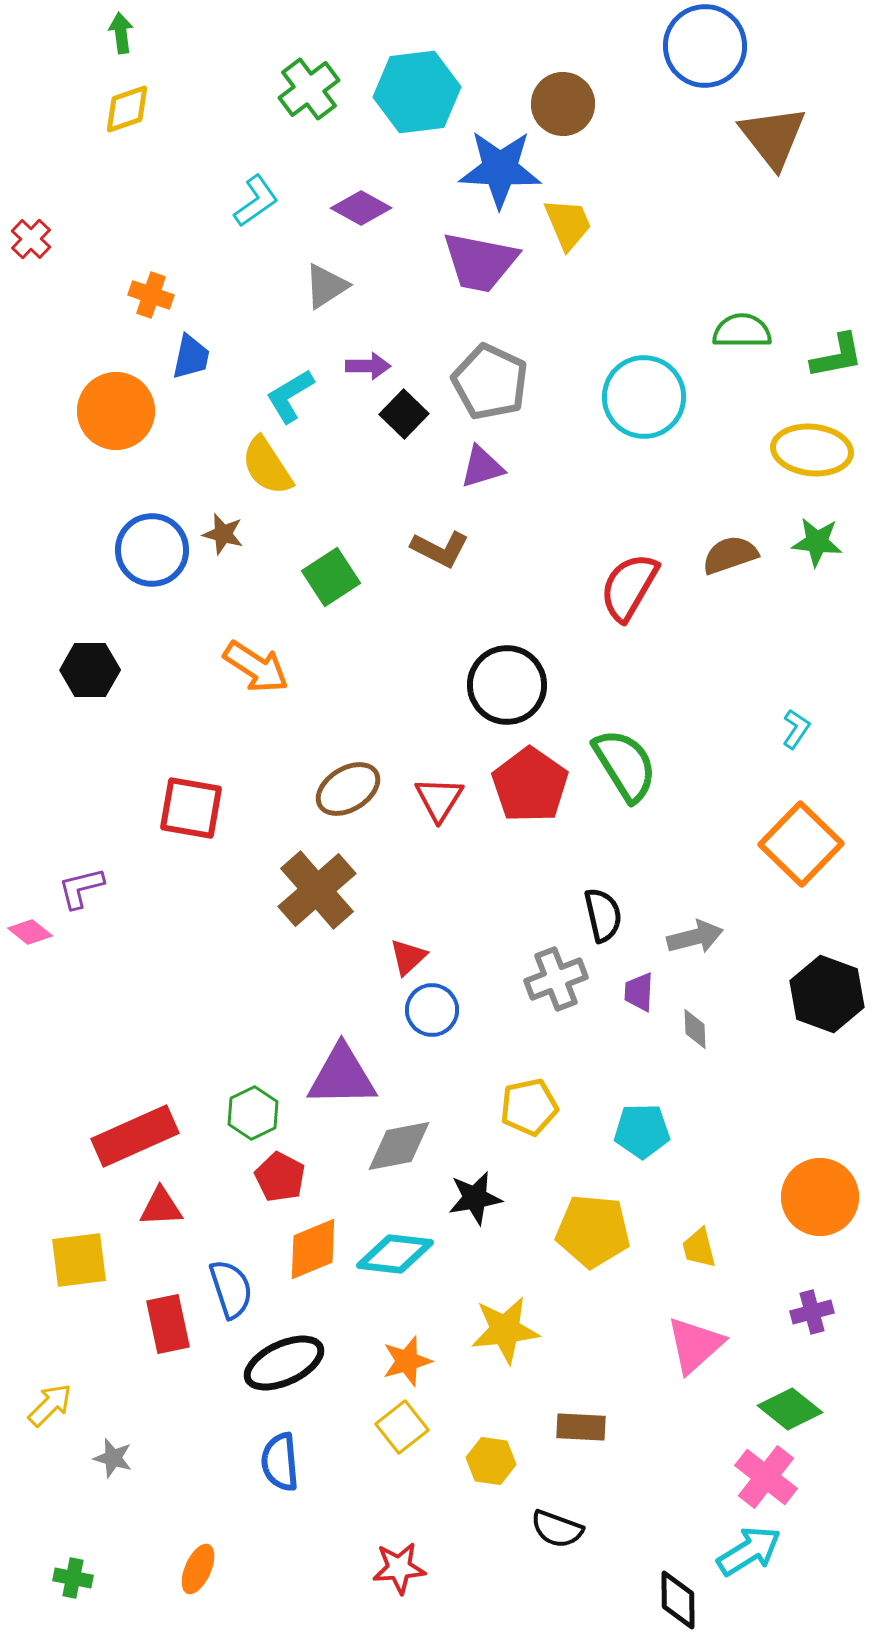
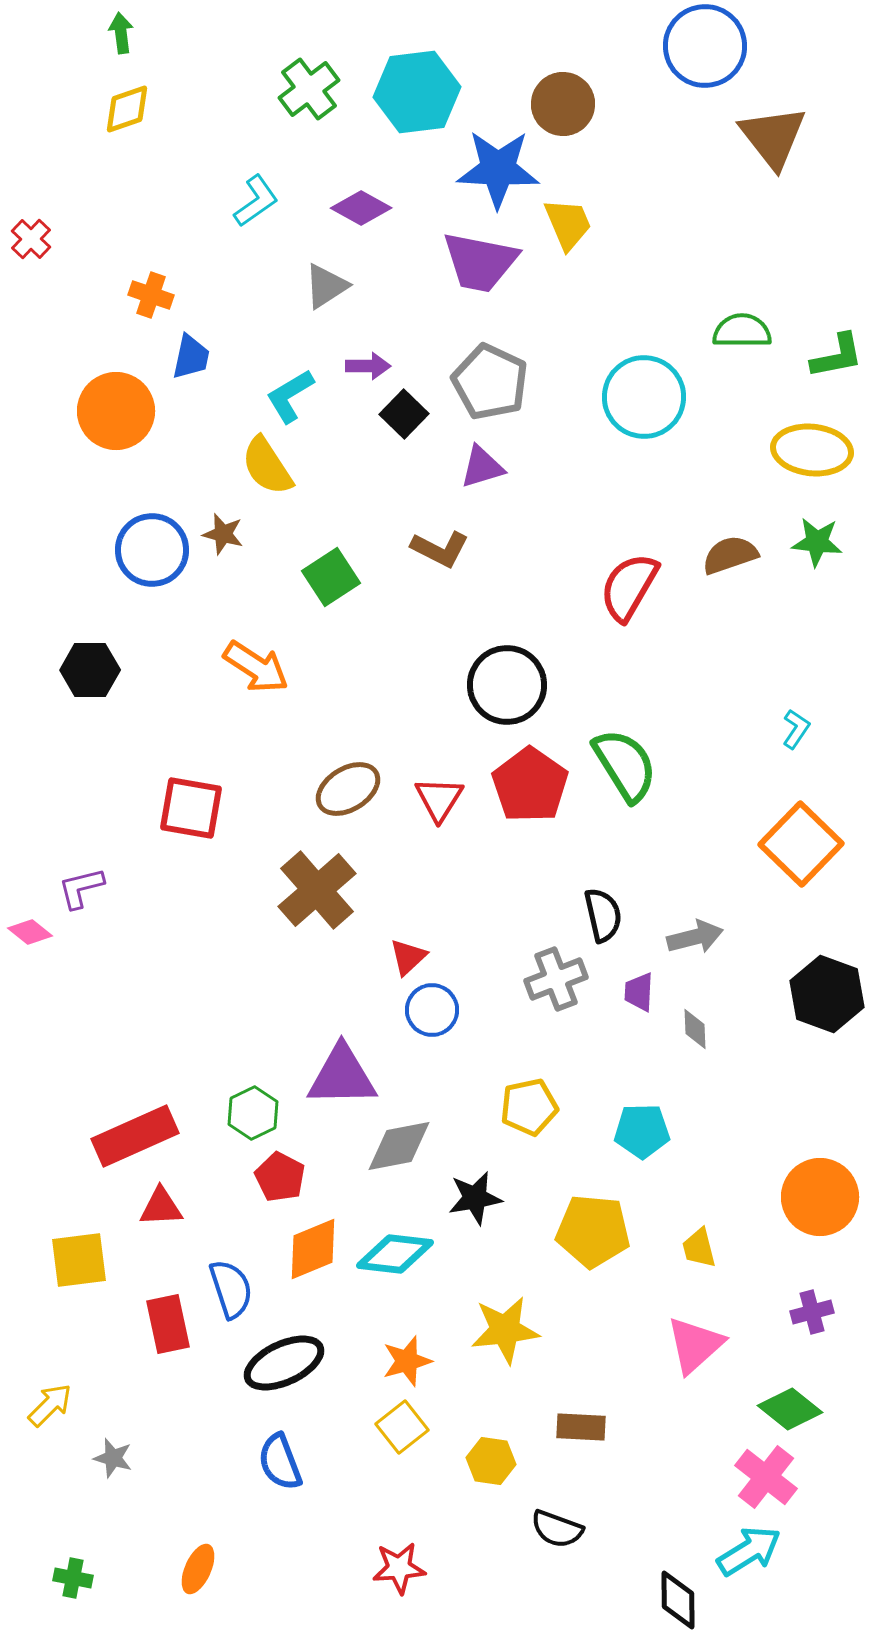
blue star at (500, 169): moved 2 px left
blue semicircle at (280, 1462): rotated 16 degrees counterclockwise
